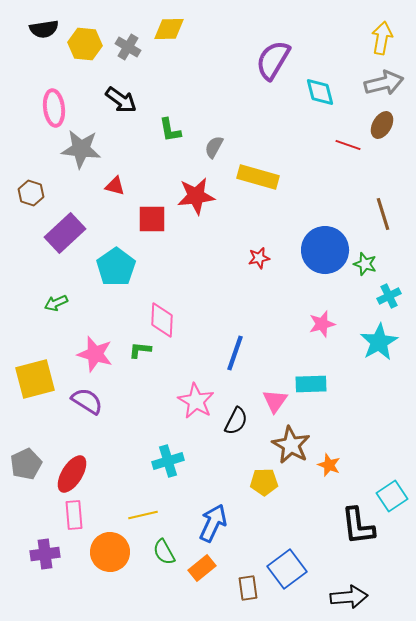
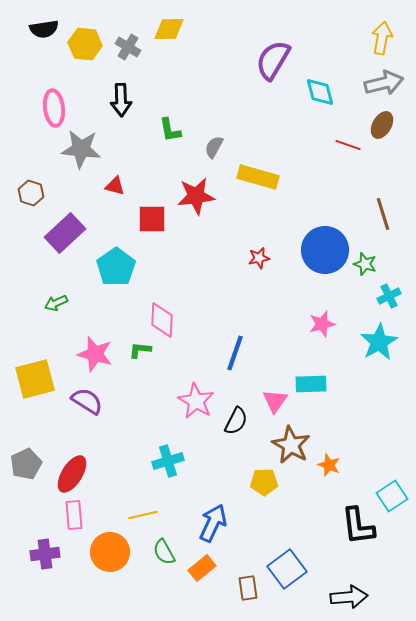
black arrow at (121, 100): rotated 52 degrees clockwise
